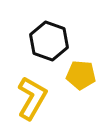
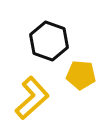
yellow L-shape: rotated 18 degrees clockwise
